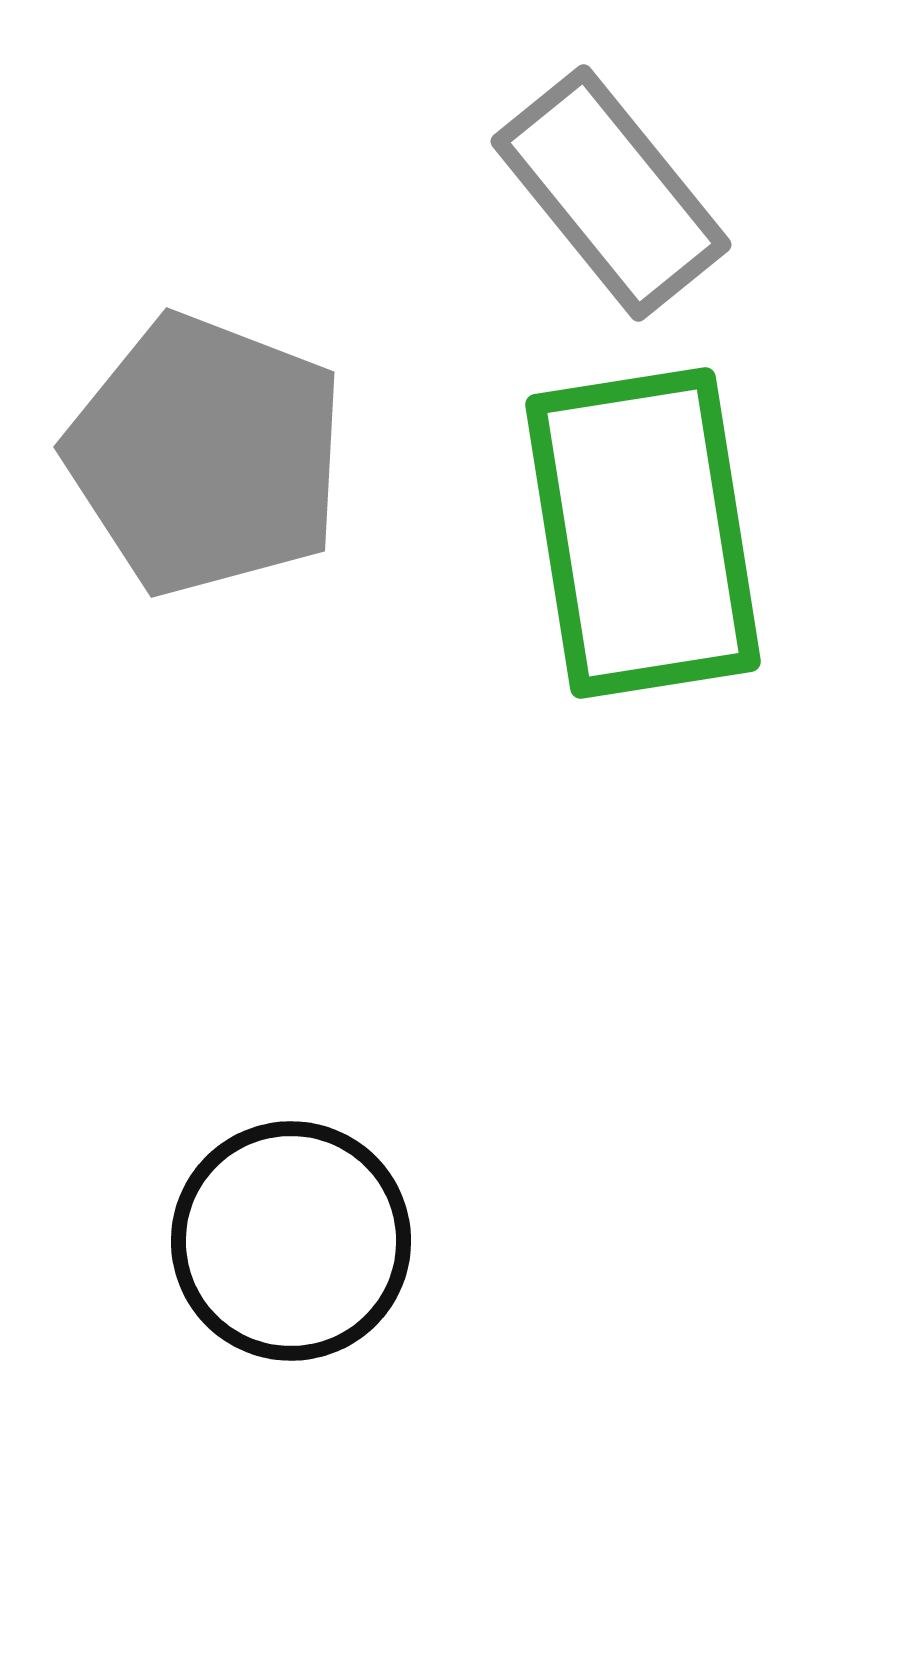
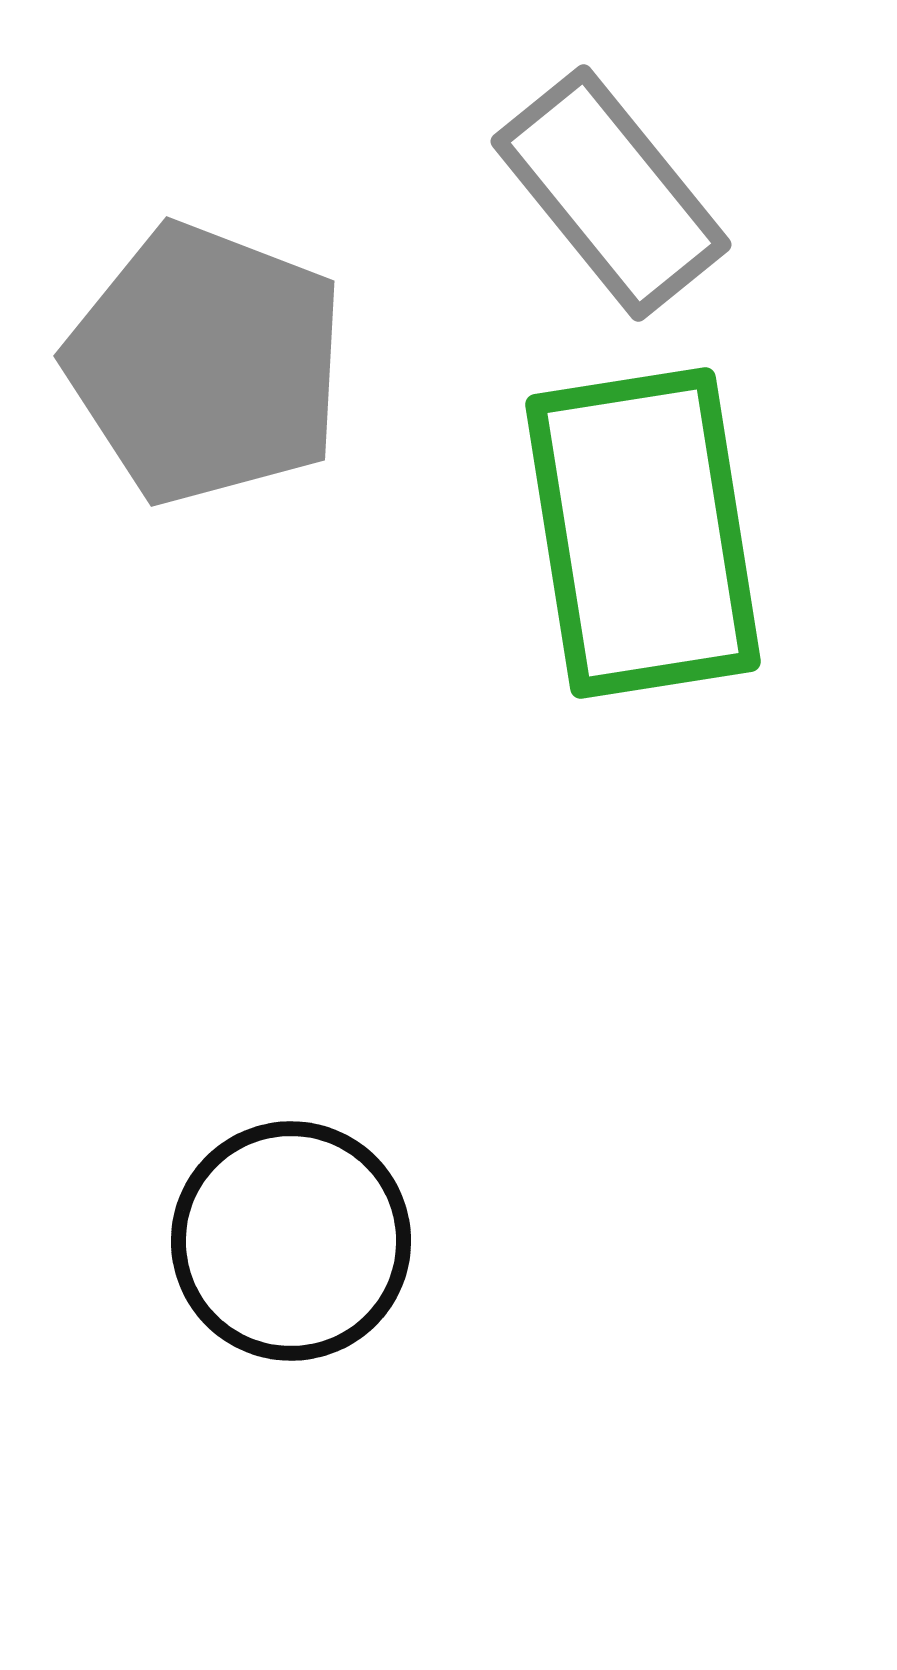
gray pentagon: moved 91 px up
